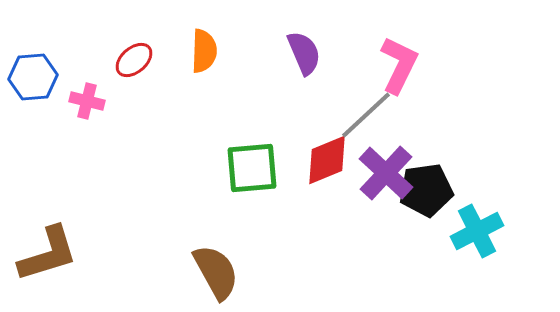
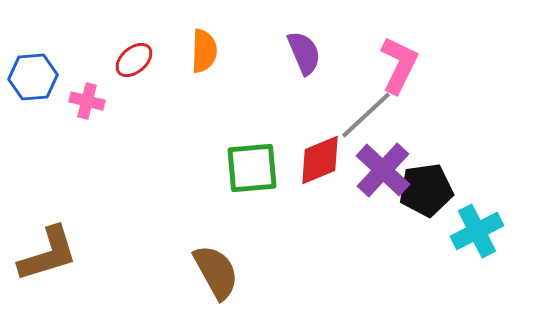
red diamond: moved 7 px left
purple cross: moved 3 px left, 3 px up
